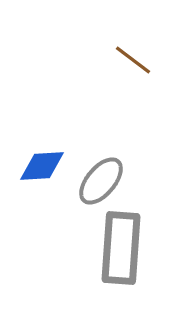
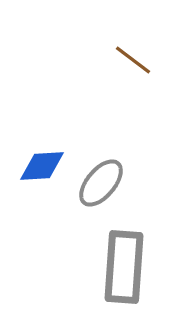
gray ellipse: moved 2 px down
gray rectangle: moved 3 px right, 19 px down
